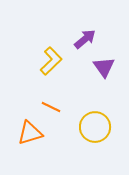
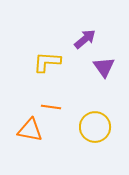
yellow L-shape: moved 4 px left, 1 px down; rotated 132 degrees counterclockwise
orange line: rotated 18 degrees counterclockwise
orange triangle: moved 3 px up; rotated 28 degrees clockwise
